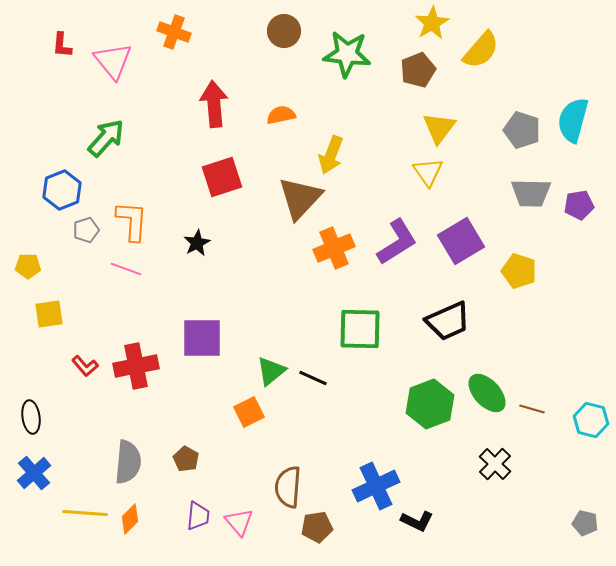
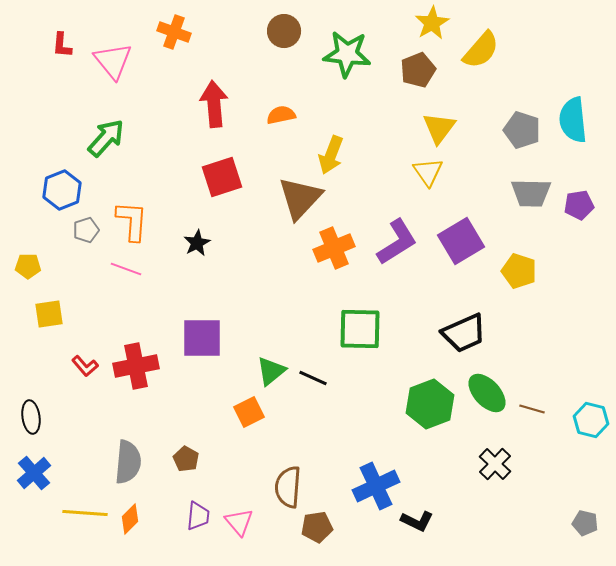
cyan semicircle at (573, 120): rotated 21 degrees counterclockwise
black trapezoid at (448, 321): moved 16 px right, 12 px down
